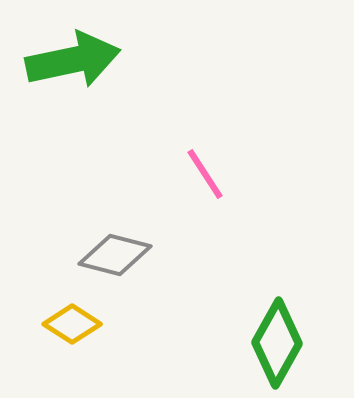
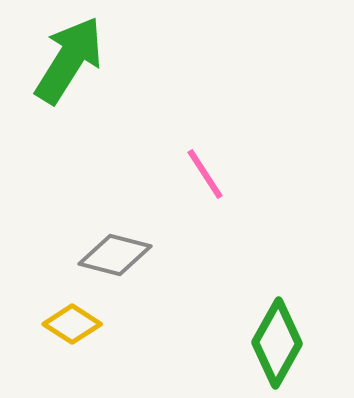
green arrow: moved 4 px left; rotated 46 degrees counterclockwise
